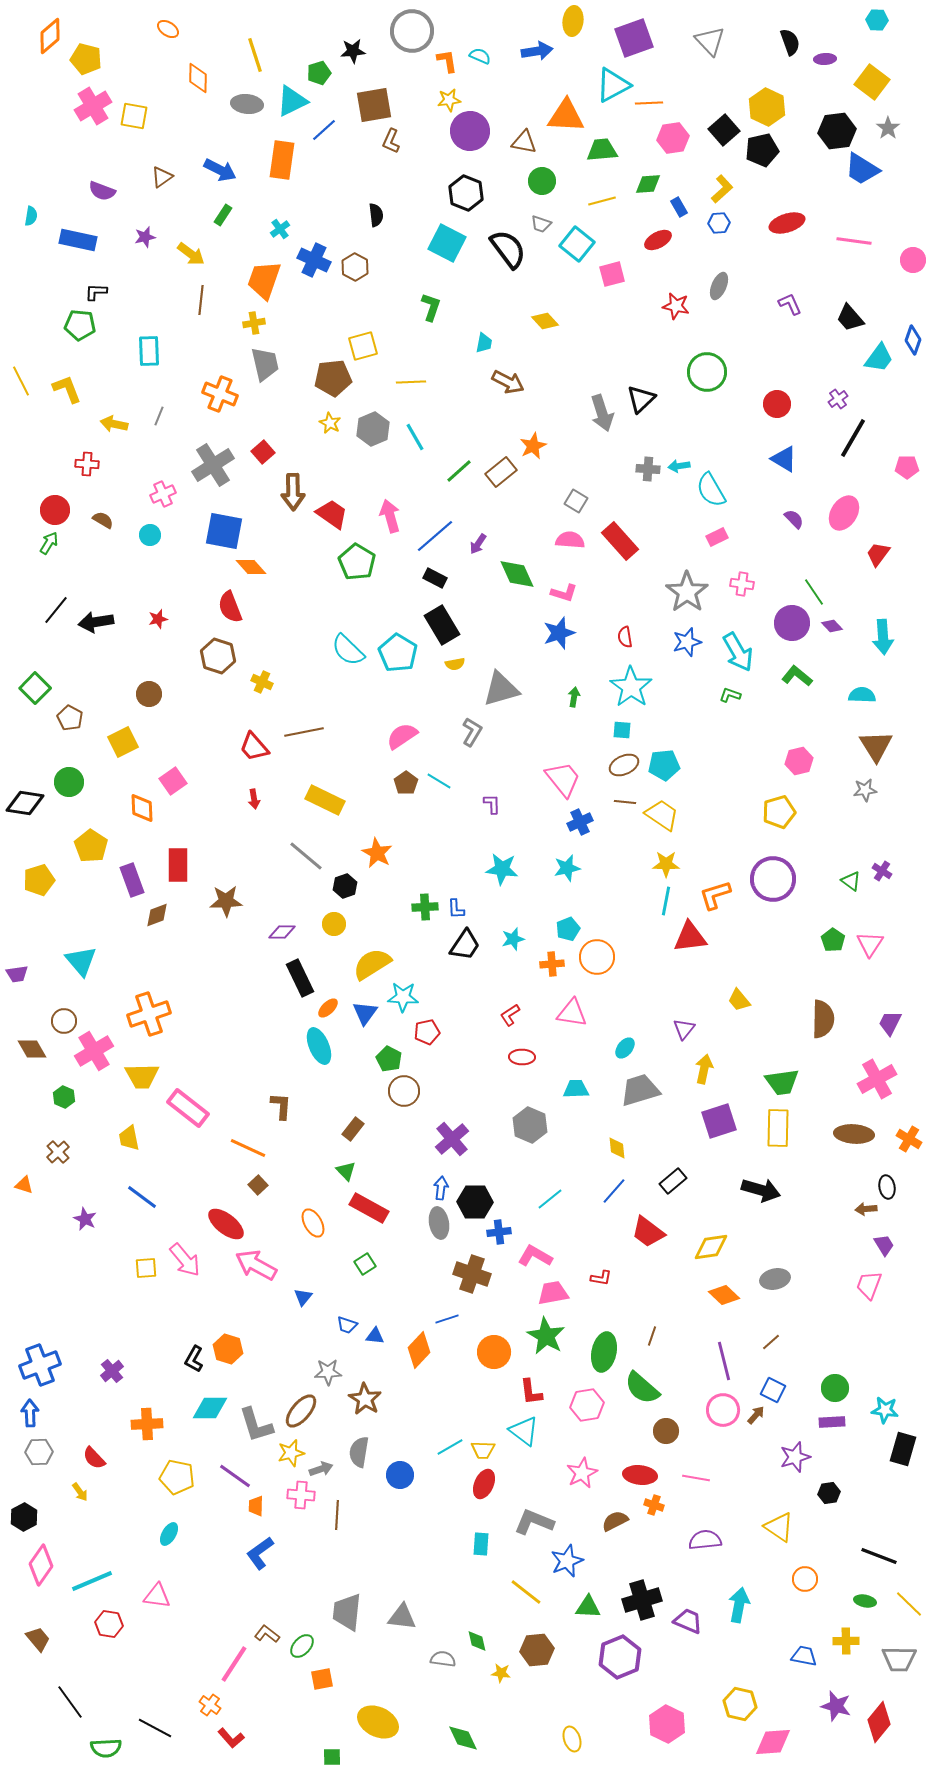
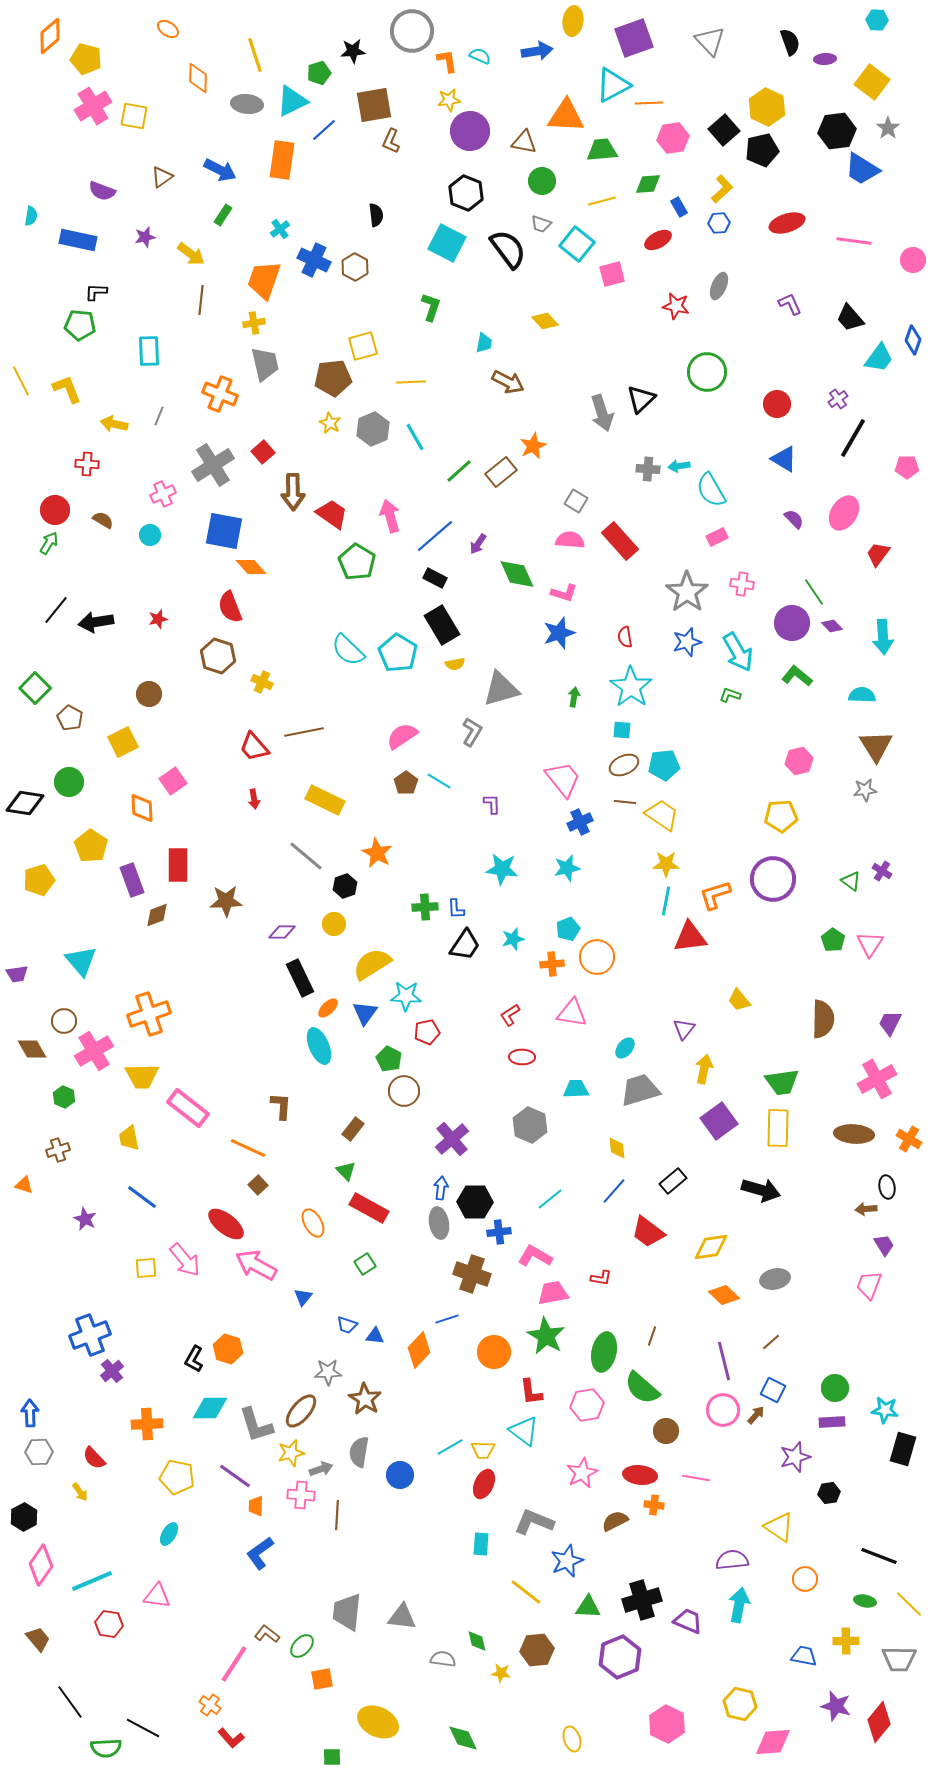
yellow pentagon at (779, 812): moved 2 px right, 4 px down; rotated 12 degrees clockwise
cyan star at (403, 997): moved 3 px right, 1 px up
purple square at (719, 1121): rotated 18 degrees counterclockwise
brown cross at (58, 1152): moved 2 px up; rotated 25 degrees clockwise
blue cross at (40, 1365): moved 50 px right, 30 px up
orange cross at (654, 1505): rotated 12 degrees counterclockwise
purple semicircle at (705, 1540): moved 27 px right, 20 px down
black line at (155, 1728): moved 12 px left
